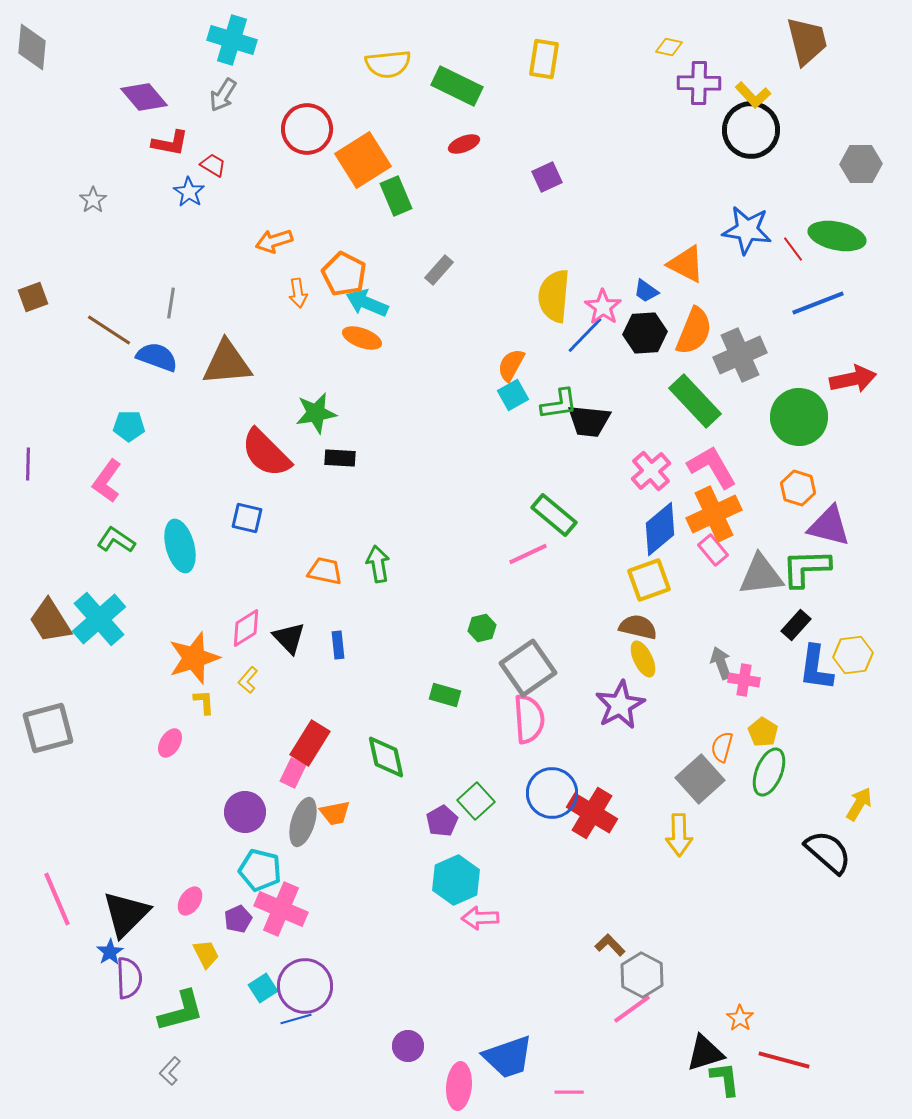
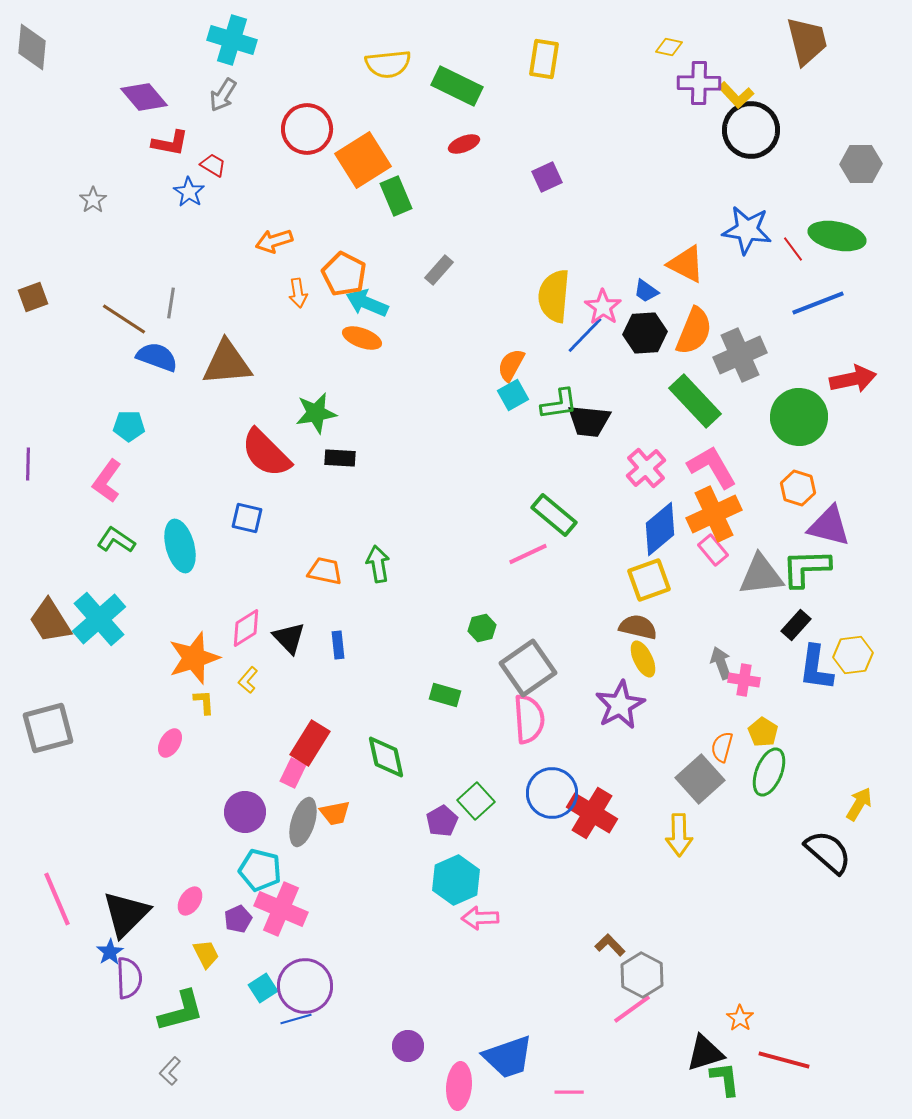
yellow L-shape at (753, 95): moved 17 px left
brown line at (109, 330): moved 15 px right, 11 px up
pink cross at (651, 471): moved 5 px left, 3 px up
